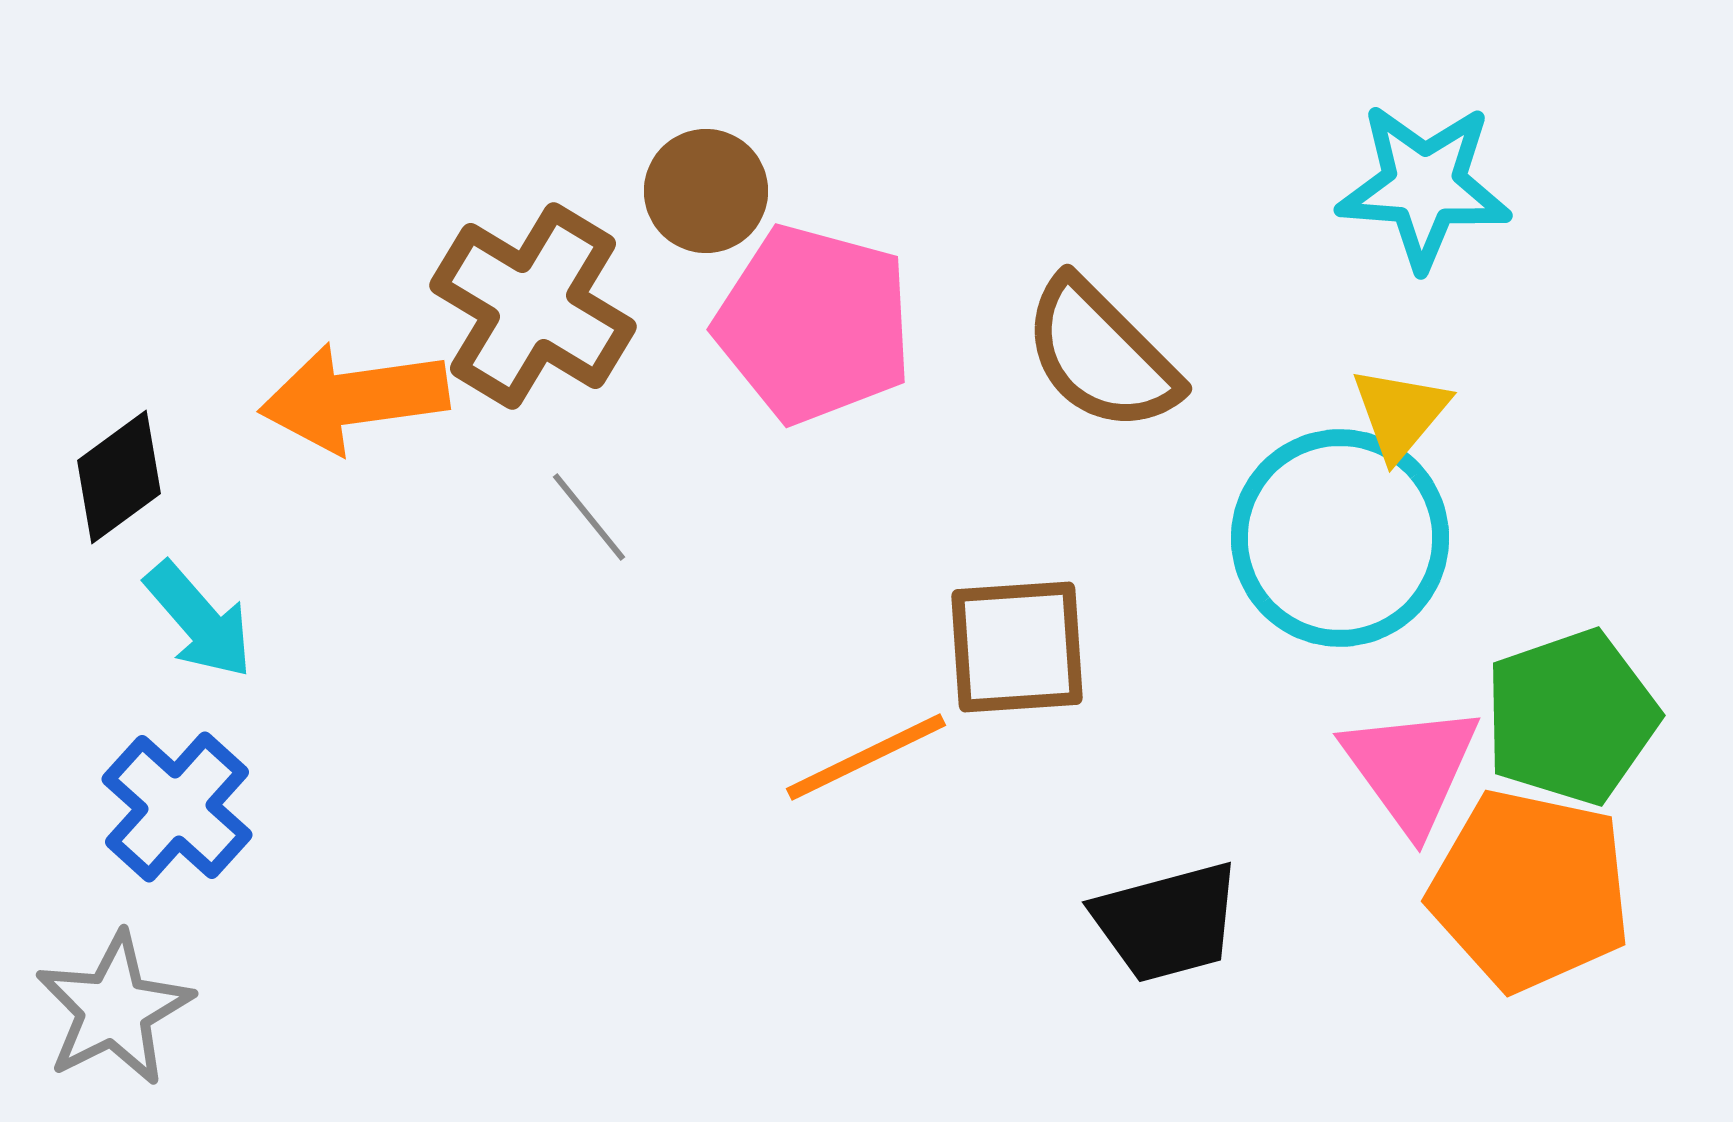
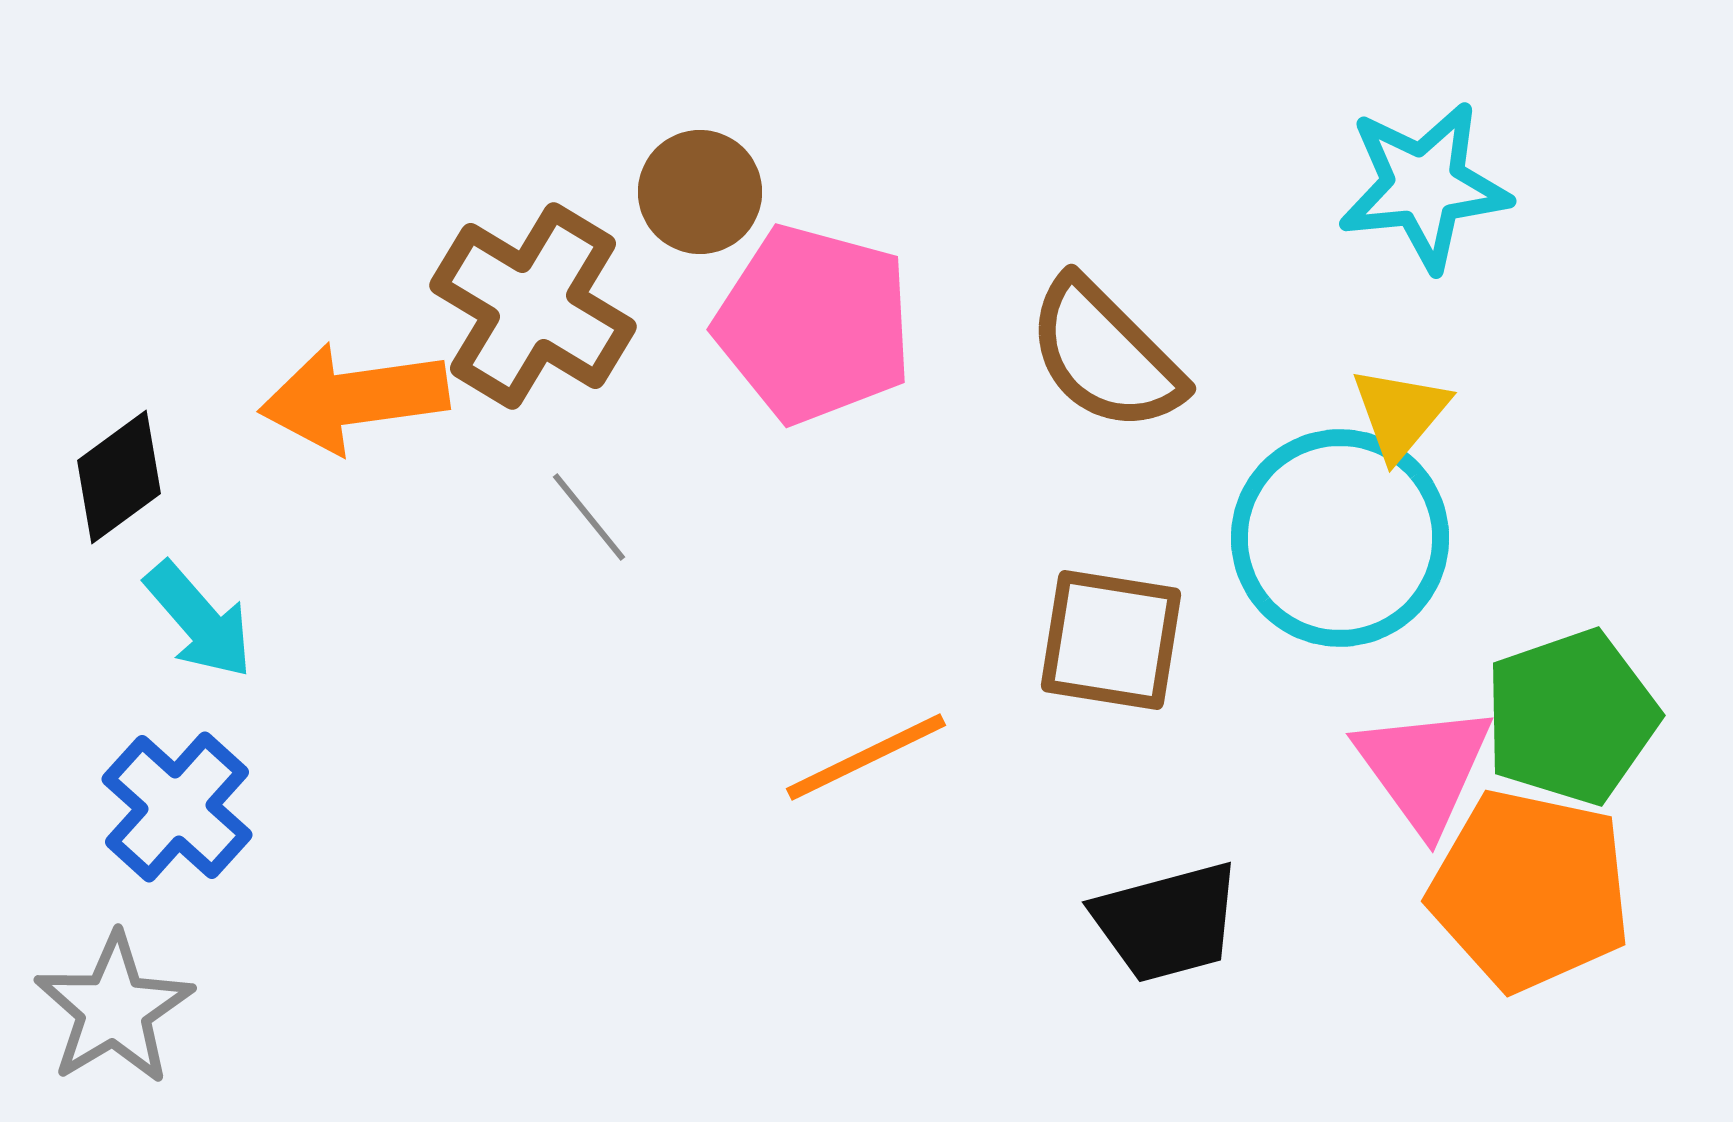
cyan star: rotated 10 degrees counterclockwise
brown circle: moved 6 px left, 1 px down
brown semicircle: moved 4 px right
brown square: moved 94 px right, 7 px up; rotated 13 degrees clockwise
pink triangle: moved 13 px right
gray star: rotated 4 degrees counterclockwise
